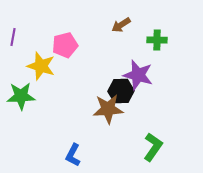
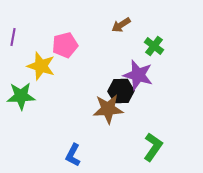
green cross: moved 3 px left, 6 px down; rotated 36 degrees clockwise
